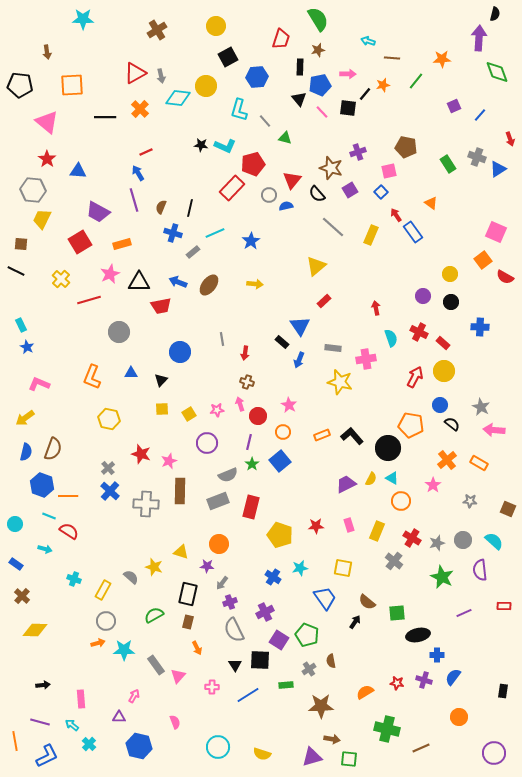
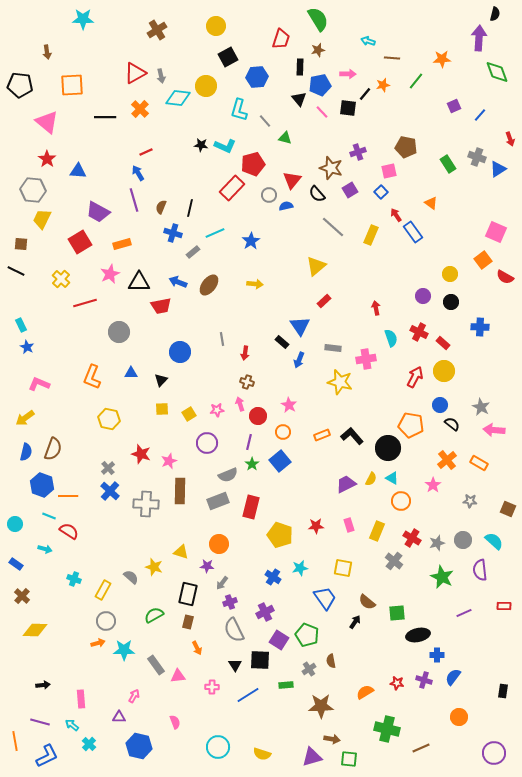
red line at (89, 300): moved 4 px left, 3 px down
pink triangle at (178, 676): rotated 42 degrees clockwise
